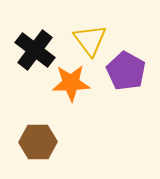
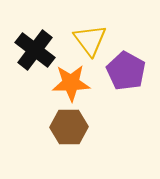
brown hexagon: moved 31 px right, 15 px up
